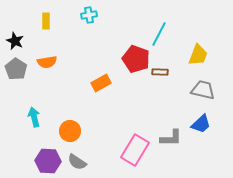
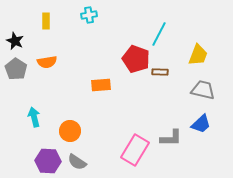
orange rectangle: moved 2 px down; rotated 24 degrees clockwise
